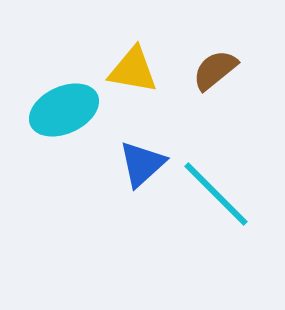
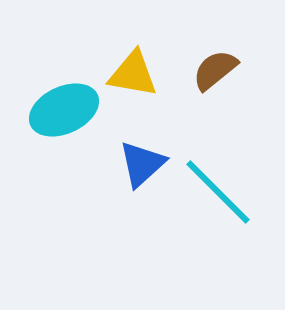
yellow triangle: moved 4 px down
cyan line: moved 2 px right, 2 px up
